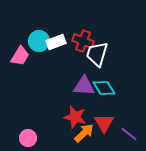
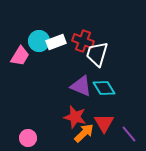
purple triangle: moved 3 px left; rotated 20 degrees clockwise
purple line: rotated 12 degrees clockwise
